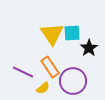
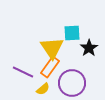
yellow triangle: moved 14 px down
orange rectangle: rotated 70 degrees clockwise
purple circle: moved 1 px left, 2 px down
yellow semicircle: moved 1 px down
